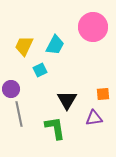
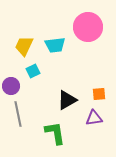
pink circle: moved 5 px left
cyan trapezoid: rotated 55 degrees clockwise
cyan square: moved 7 px left, 1 px down
purple circle: moved 3 px up
orange square: moved 4 px left
black triangle: rotated 30 degrees clockwise
gray line: moved 1 px left
green L-shape: moved 5 px down
